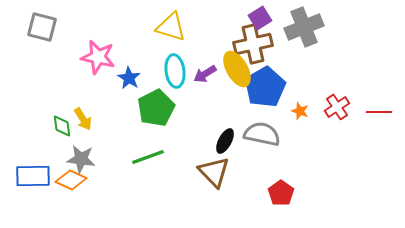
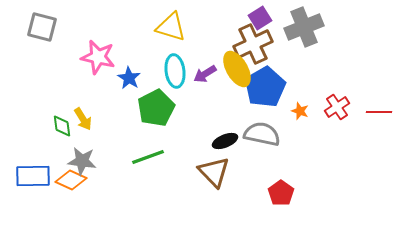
brown cross: rotated 12 degrees counterclockwise
black ellipse: rotated 40 degrees clockwise
gray star: moved 1 px right, 2 px down
